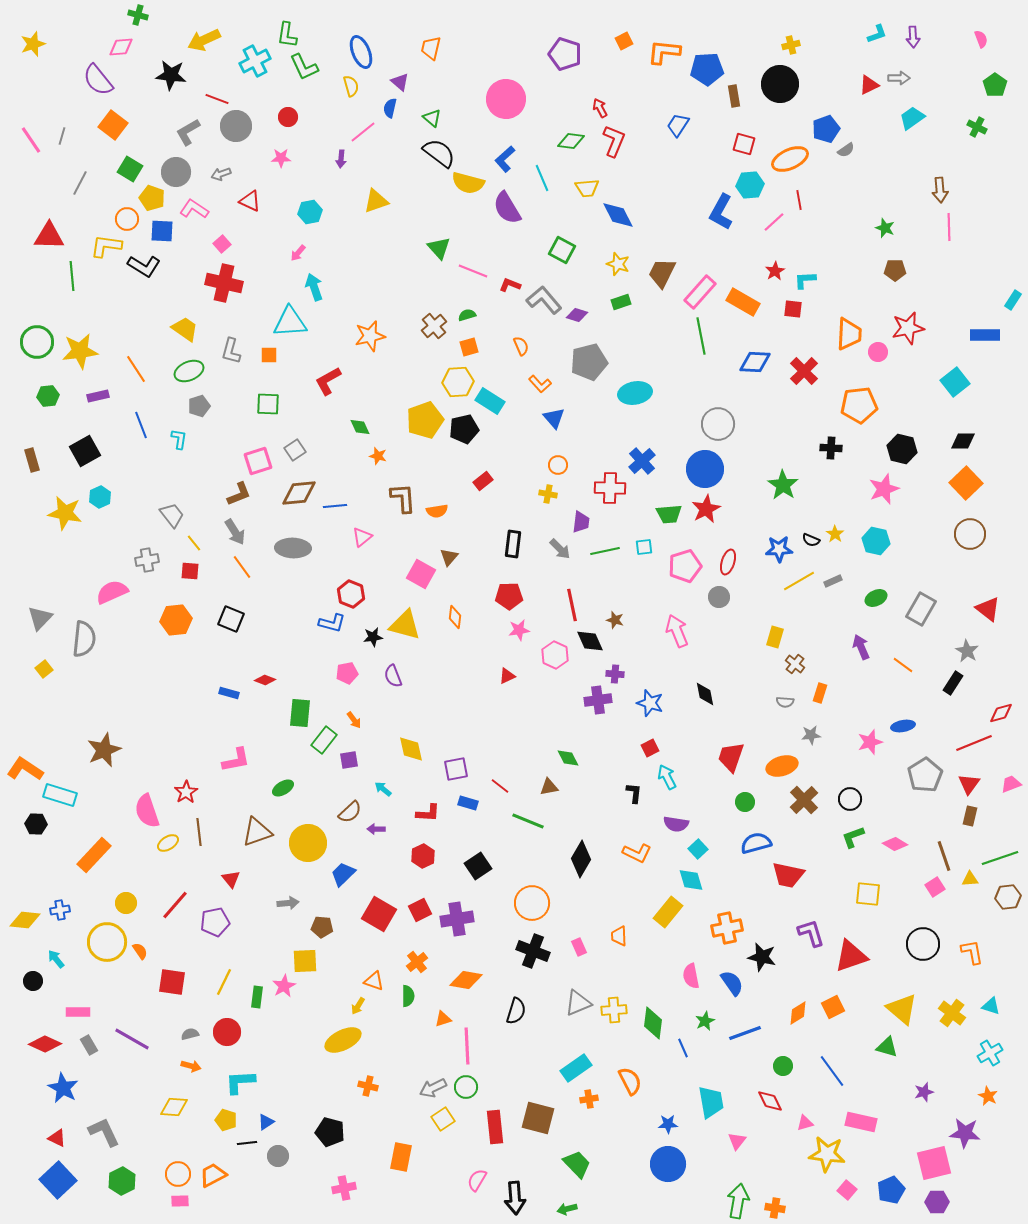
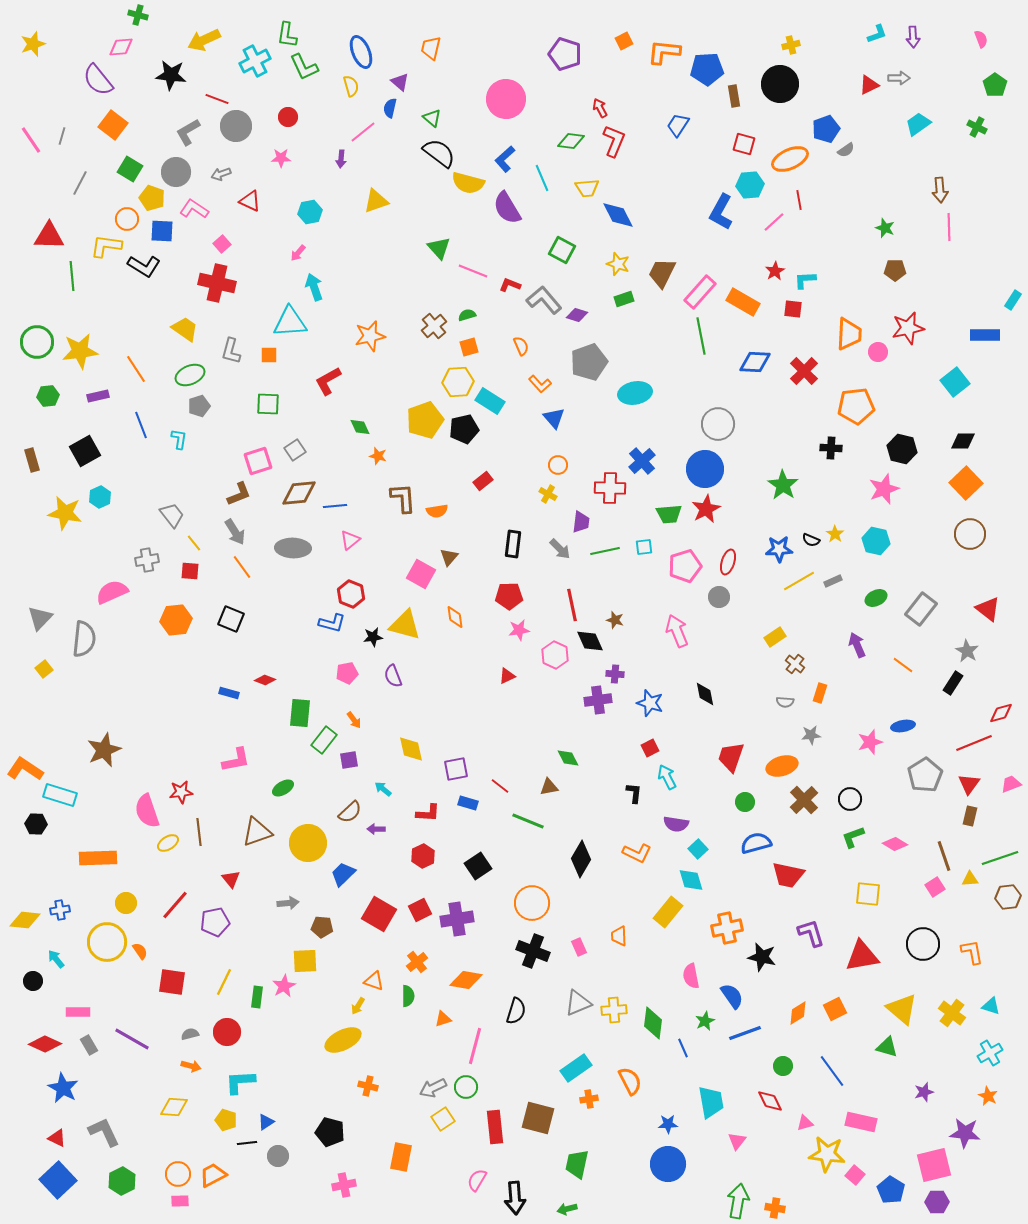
cyan trapezoid at (912, 118): moved 6 px right, 6 px down
red cross at (224, 283): moved 7 px left
green rectangle at (621, 302): moved 3 px right, 3 px up
gray pentagon at (589, 362): rotated 6 degrees counterclockwise
green ellipse at (189, 371): moved 1 px right, 4 px down
orange pentagon at (859, 405): moved 3 px left, 1 px down
yellow cross at (548, 494): rotated 18 degrees clockwise
pink triangle at (362, 537): moved 12 px left, 3 px down
gray rectangle at (921, 609): rotated 8 degrees clockwise
orange diamond at (455, 617): rotated 15 degrees counterclockwise
yellow rectangle at (775, 637): rotated 40 degrees clockwise
purple arrow at (861, 647): moved 4 px left, 2 px up
red star at (186, 792): moved 5 px left; rotated 25 degrees clockwise
orange rectangle at (94, 855): moved 4 px right, 3 px down; rotated 45 degrees clockwise
red triangle at (851, 956): moved 11 px right; rotated 9 degrees clockwise
blue semicircle at (732, 983): moved 13 px down
orange square at (833, 1007): moved 2 px right, 2 px down
pink line at (467, 1046): moved 8 px right; rotated 18 degrees clockwise
pink square at (934, 1163): moved 2 px down
green trapezoid at (577, 1164): rotated 124 degrees counterclockwise
pink cross at (344, 1188): moved 3 px up
pink square at (847, 1190): moved 8 px right, 15 px up
blue pentagon at (891, 1190): rotated 16 degrees counterclockwise
